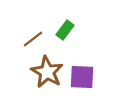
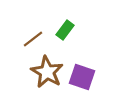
purple square: rotated 16 degrees clockwise
